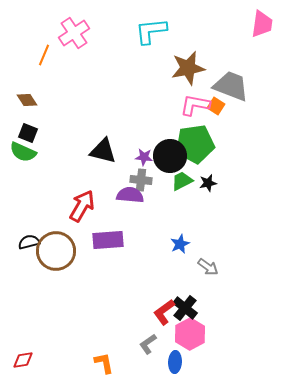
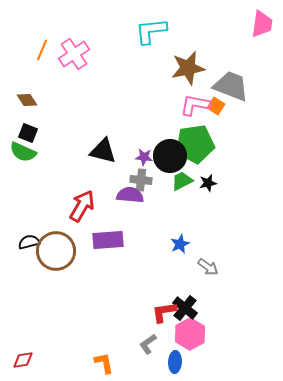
pink cross: moved 21 px down
orange line: moved 2 px left, 5 px up
red L-shape: rotated 28 degrees clockwise
